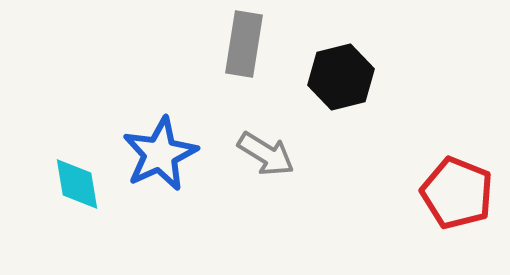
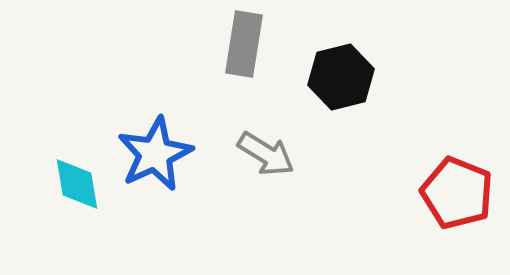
blue star: moved 5 px left
